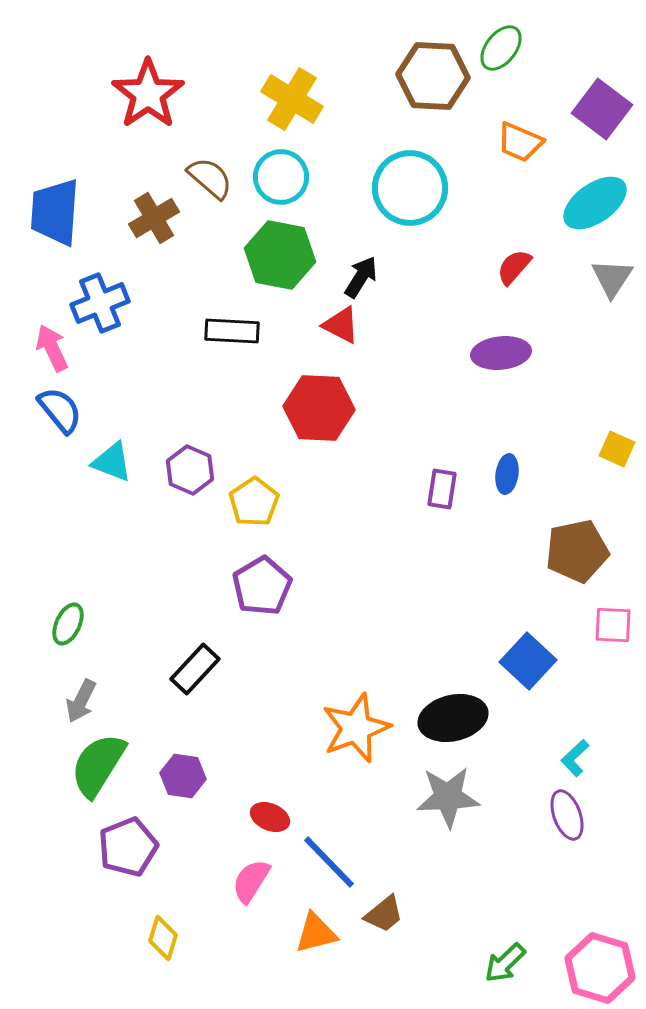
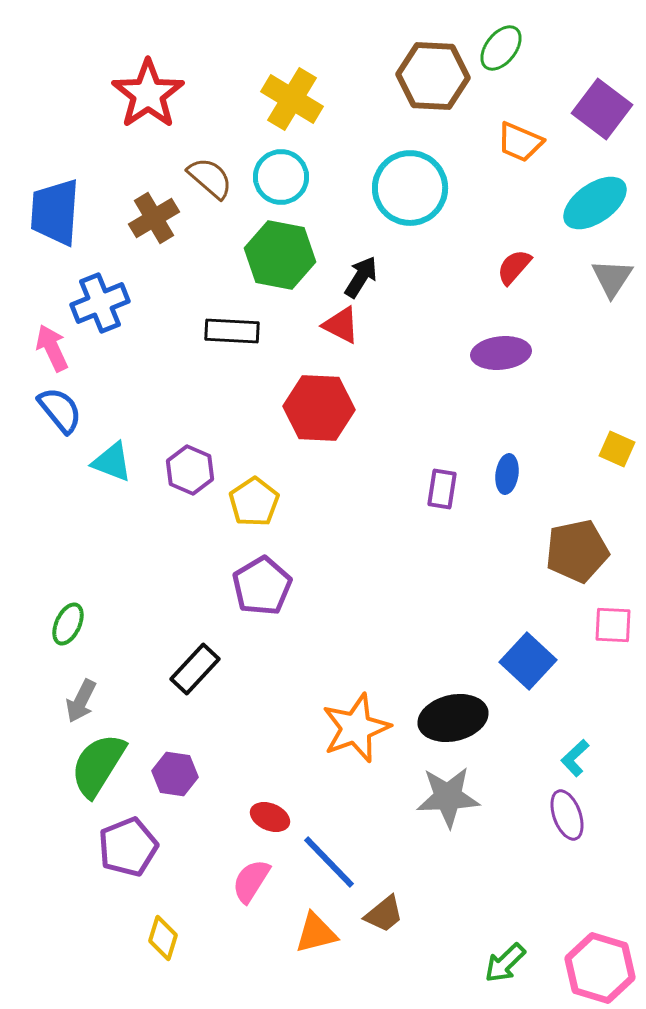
purple hexagon at (183, 776): moved 8 px left, 2 px up
